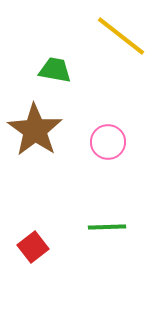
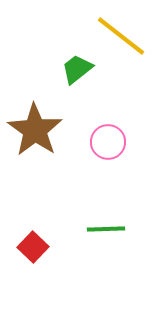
green trapezoid: moved 22 px right, 1 px up; rotated 48 degrees counterclockwise
green line: moved 1 px left, 2 px down
red square: rotated 8 degrees counterclockwise
